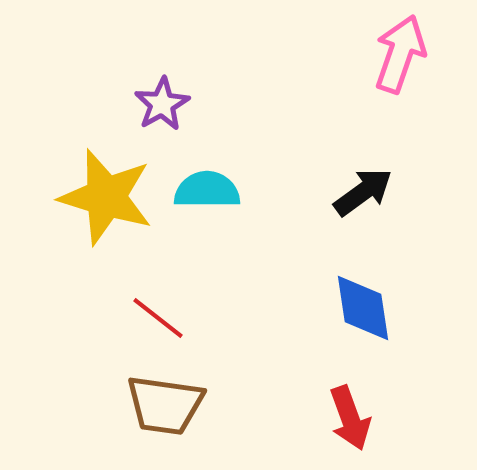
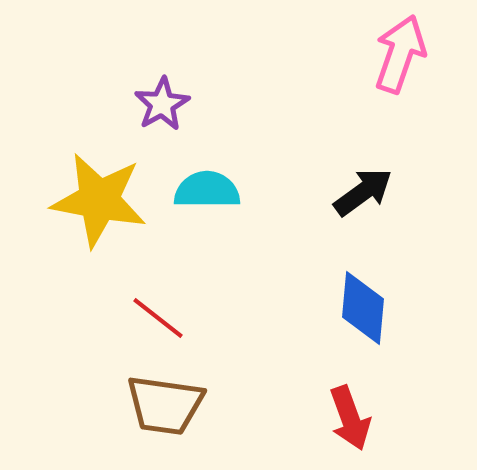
yellow star: moved 7 px left, 3 px down; rotated 6 degrees counterclockwise
blue diamond: rotated 14 degrees clockwise
